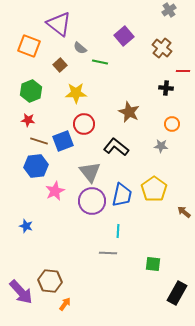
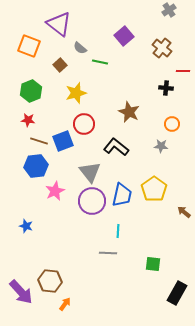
yellow star: rotated 15 degrees counterclockwise
